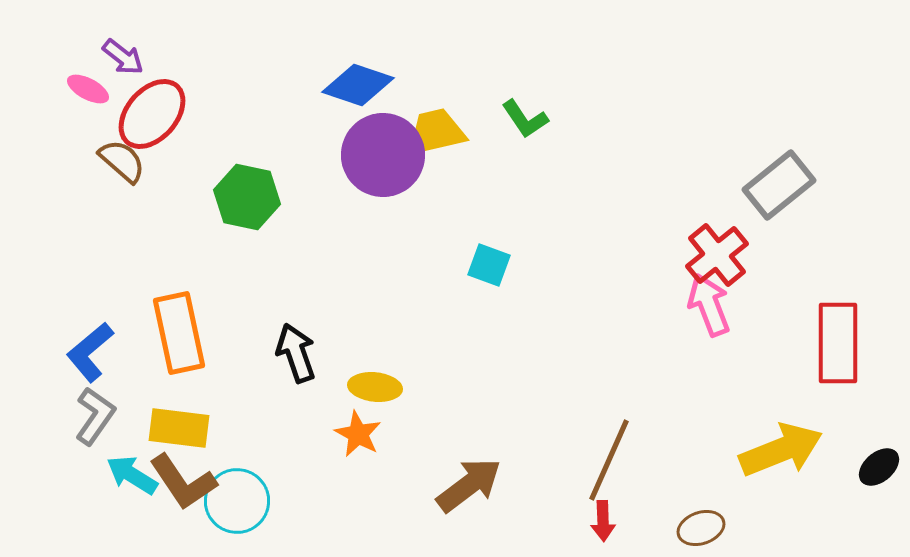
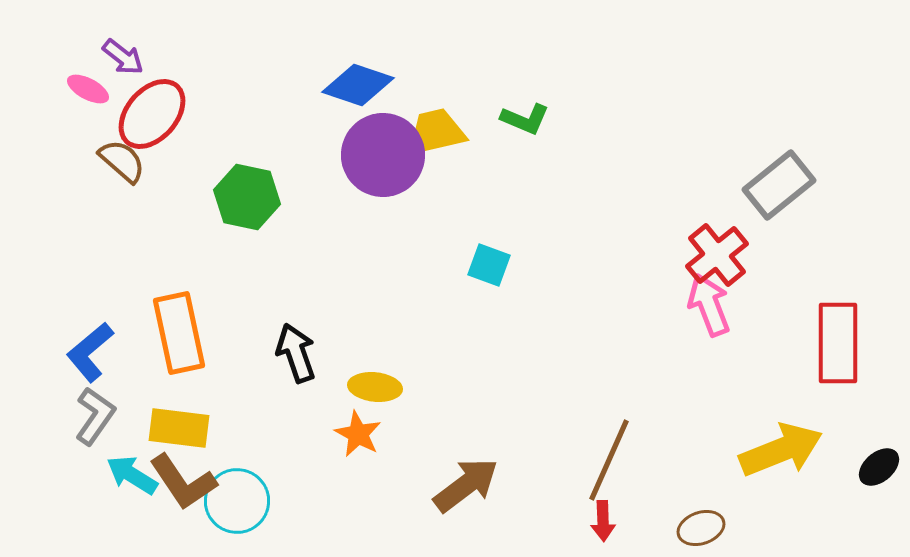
green L-shape: rotated 33 degrees counterclockwise
brown arrow: moved 3 px left
